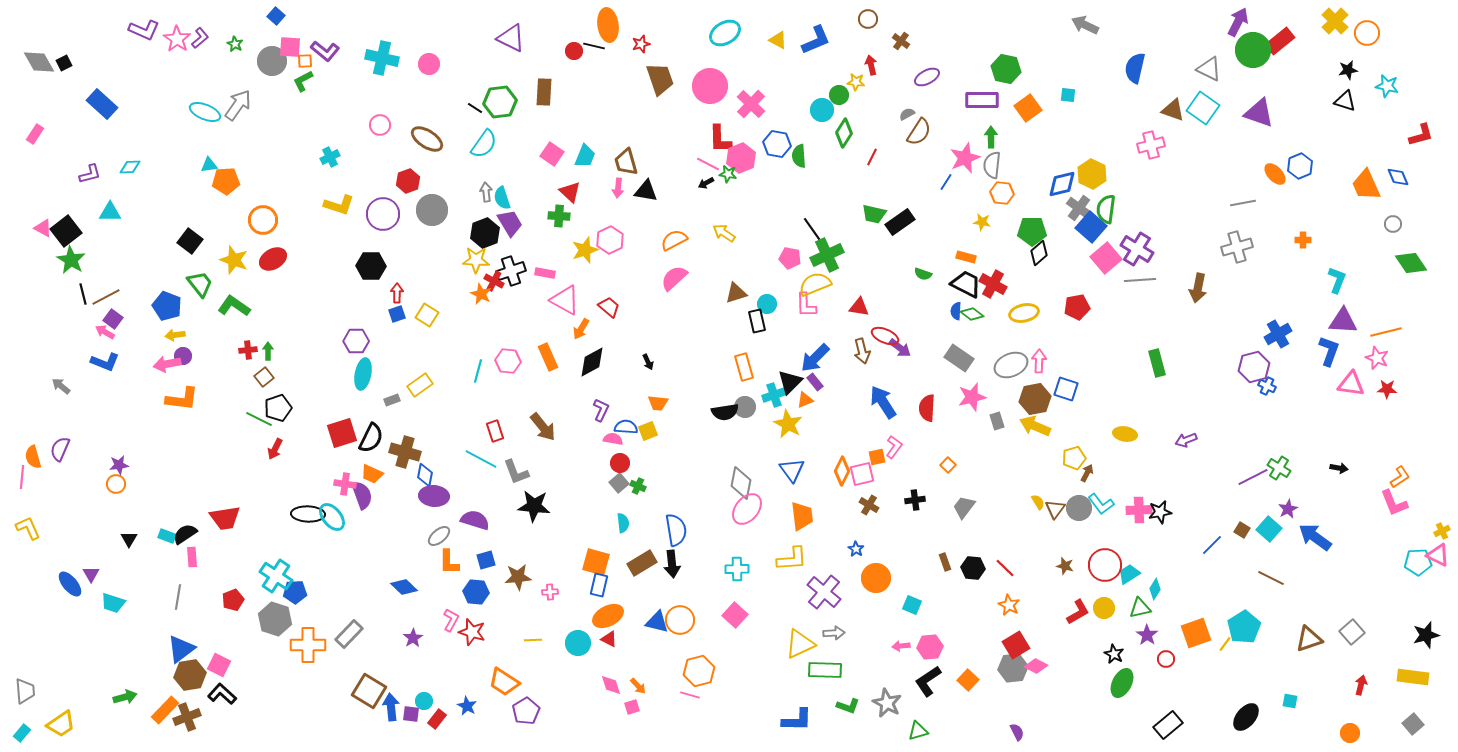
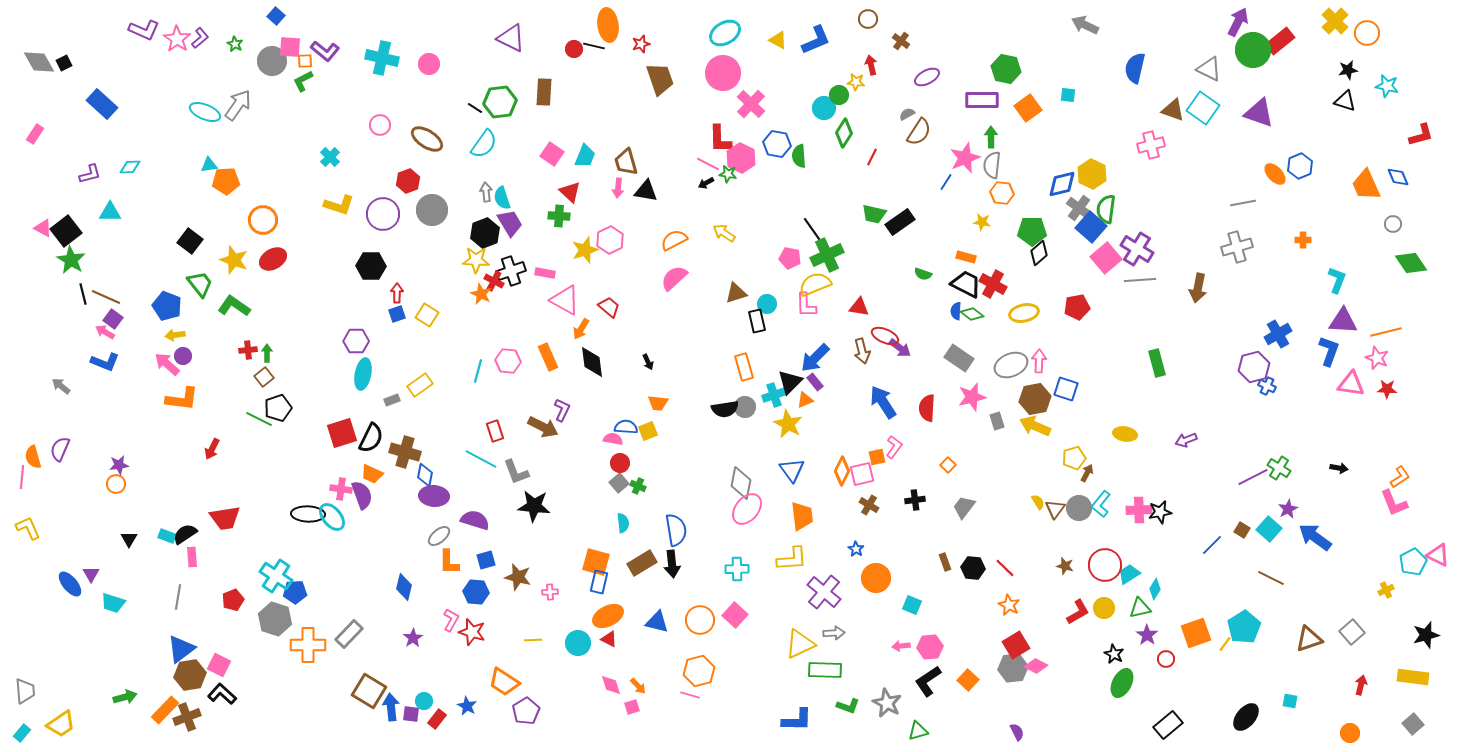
red circle at (574, 51): moved 2 px up
pink circle at (710, 86): moved 13 px right, 13 px up
cyan circle at (822, 110): moved 2 px right, 2 px up
cyan cross at (330, 157): rotated 18 degrees counterclockwise
pink hexagon at (741, 158): rotated 12 degrees counterclockwise
brown line at (106, 297): rotated 52 degrees clockwise
green arrow at (268, 351): moved 1 px left, 2 px down
black diamond at (592, 362): rotated 68 degrees counterclockwise
pink arrow at (167, 364): rotated 52 degrees clockwise
purple L-shape at (601, 410): moved 39 px left
black semicircle at (725, 412): moved 3 px up
brown arrow at (543, 427): rotated 24 degrees counterclockwise
red arrow at (275, 449): moved 63 px left
pink cross at (345, 484): moved 4 px left, 5 px down
cyan L-shape at (1101, 504): rotated 76 degrees clockwise
yellow cross at (1442, 531): moved 56 px left, 59 px down
cyan pentagon at (1418, 562): moved 5 px left; rotated 24 degrees counterclockwise
brown star at (518, 577): rotated 20 degrees clockwise
blue rectangle at (599, 585): moved 3 px up
blue diamond at (404, 587): rotated 60 degrees clockwise
orange circle at (680, 620): moved 20 px right
